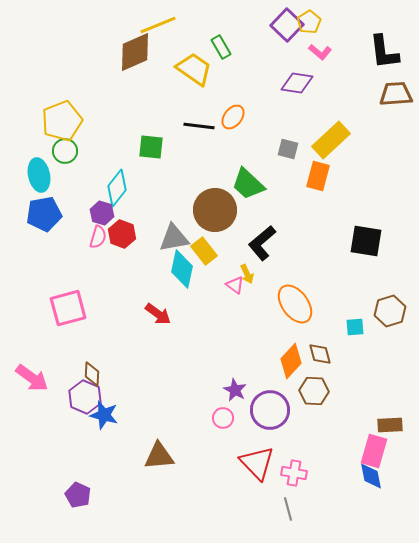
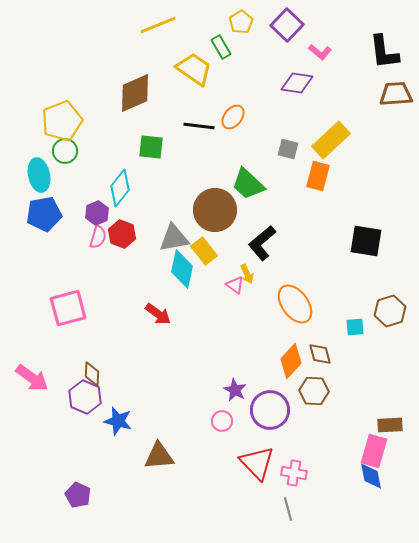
yellow pentagon at (309, 22): moved 68 px left
brown diamond at (135, 52): moved 41 px down
cyan diamond at (117, 188): moved 3 px right
purple hexagon at (102, 213): moved 5 px left; rotated 20 degrees clockwise
blue star at (104, 415): moved 14 px right, 6 px down
pink circle at (223, 418): moved 1 px left, 3 px down
